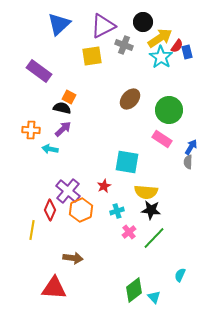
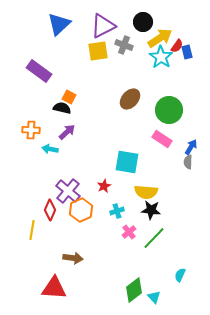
yellow square: moved 6 px right, 5 px up
purple arrow: moved 4 px right, 3 px down
